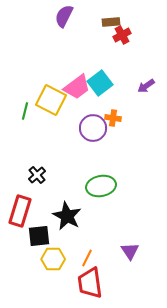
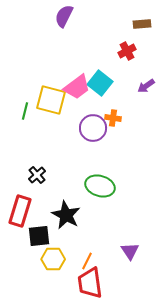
brown rectangle: moved 31 px right, 2 px down
red cross: moved 5 px right, 16 px down
cyan square: rotated 15 degrees counterclockwise
yellow square: rotated 12 degrees counterclockwise
green ellipse: moved 1 px left; rotated 28 degrees clockwise
black star: moved 1 px left, 1 px up
orange line: moved 3 px down
